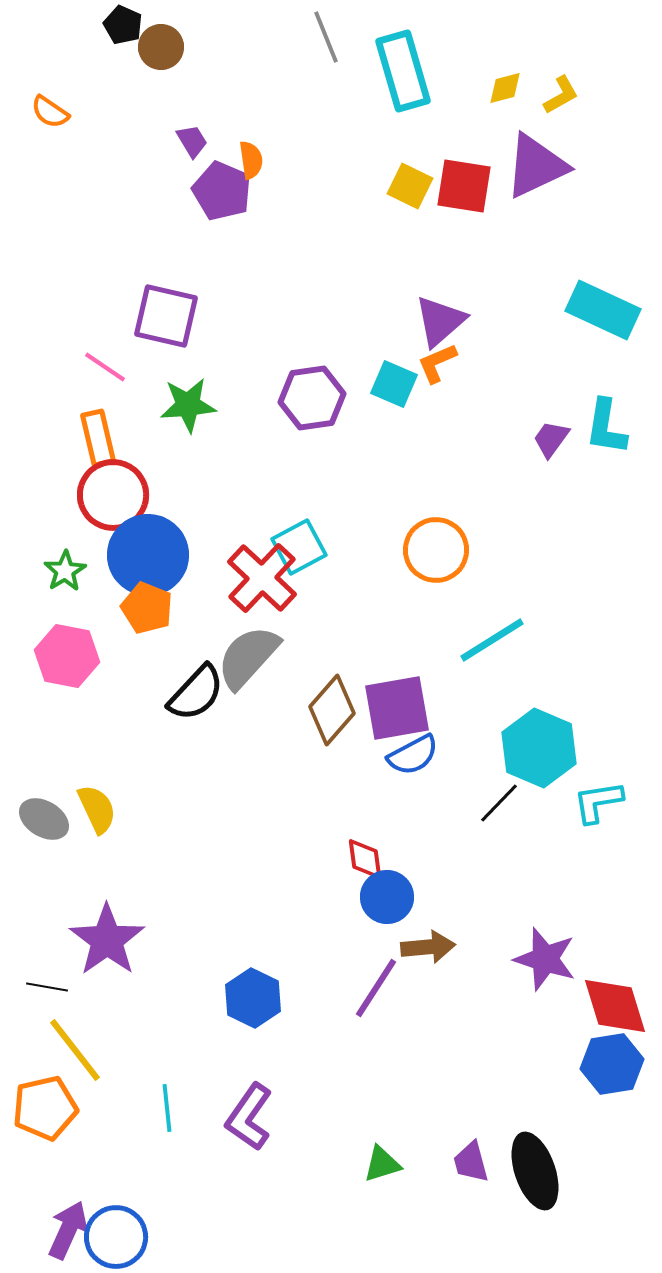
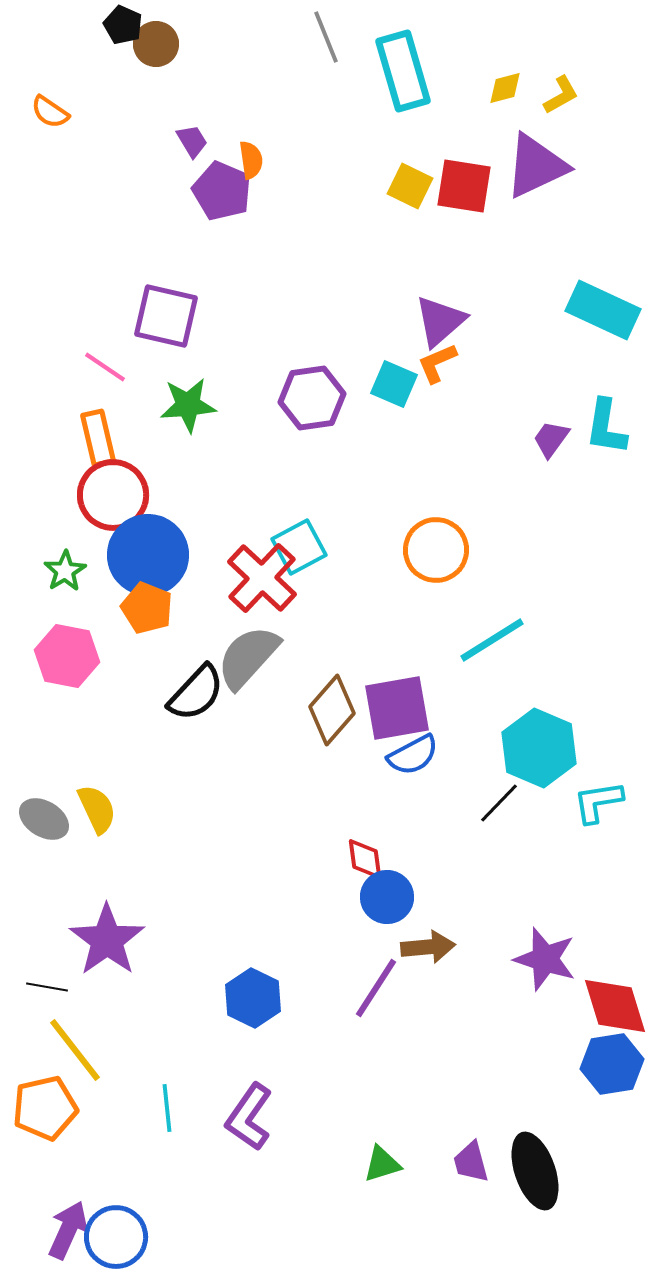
brown circle at (161, 47): moved 5 px left, 3 px up
